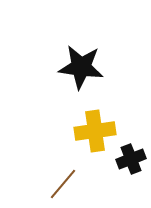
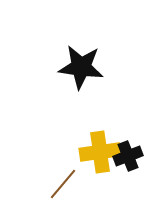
yellow cross: moved 5 px right, 21 px down
black cross: moved 3 px left, 3 px up
